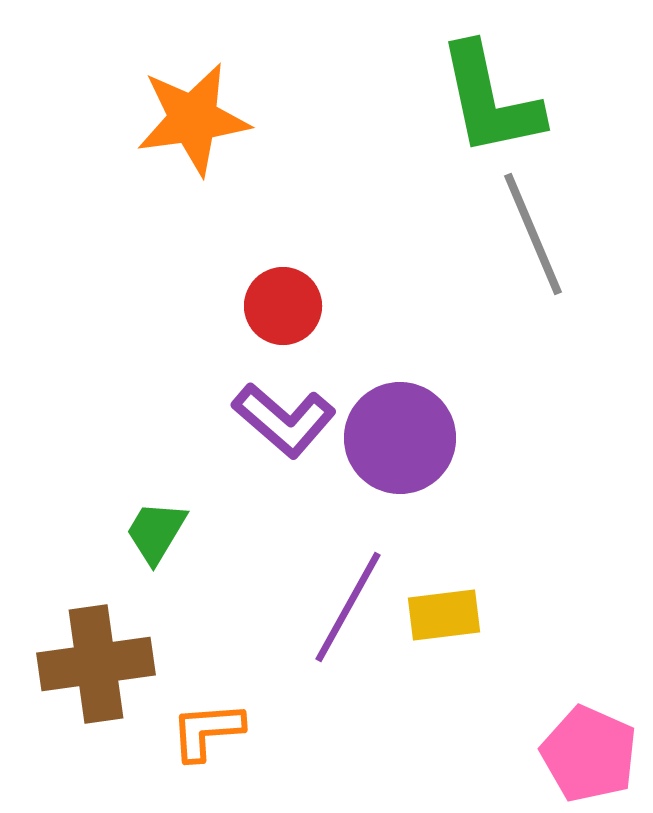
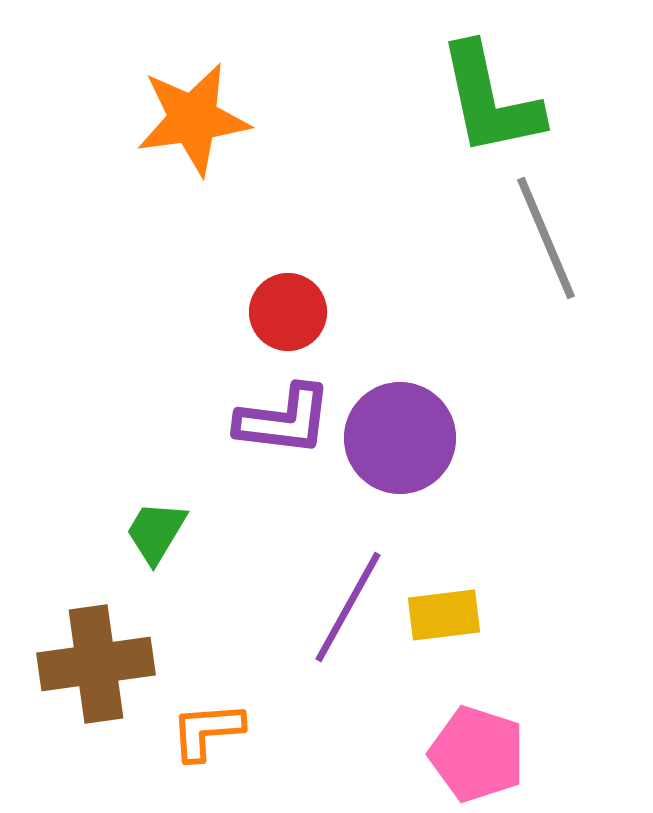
gray line: moved 13 px right, 4 px down
red circle: moved 5 px right, 6 px down
purple L-shape: rotated 34 degrees counterclockwise
pink pentagon: moved 112 px left; rotated 6 degrees counterclockwise
